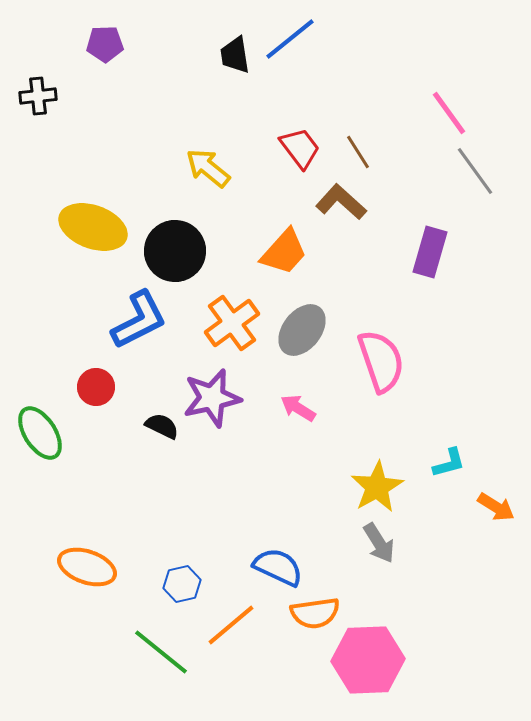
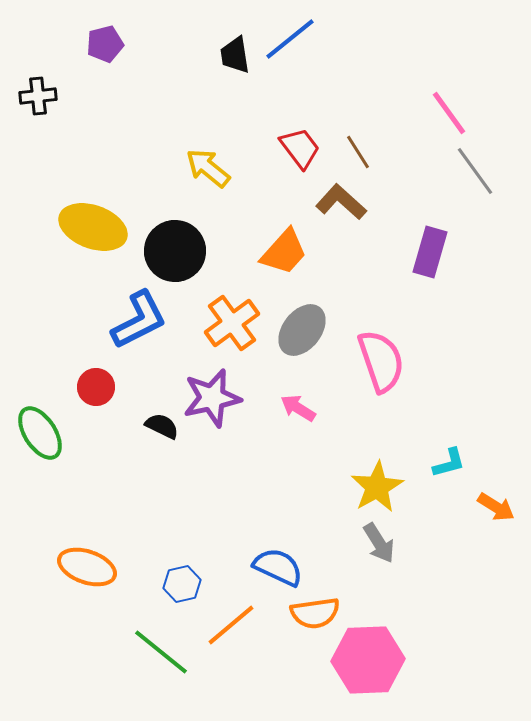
purple pentagon: rotated 12 degrees counterclockwise
